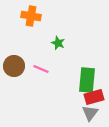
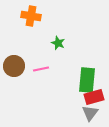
pink line: rotated 35 degrees counterclockwise
